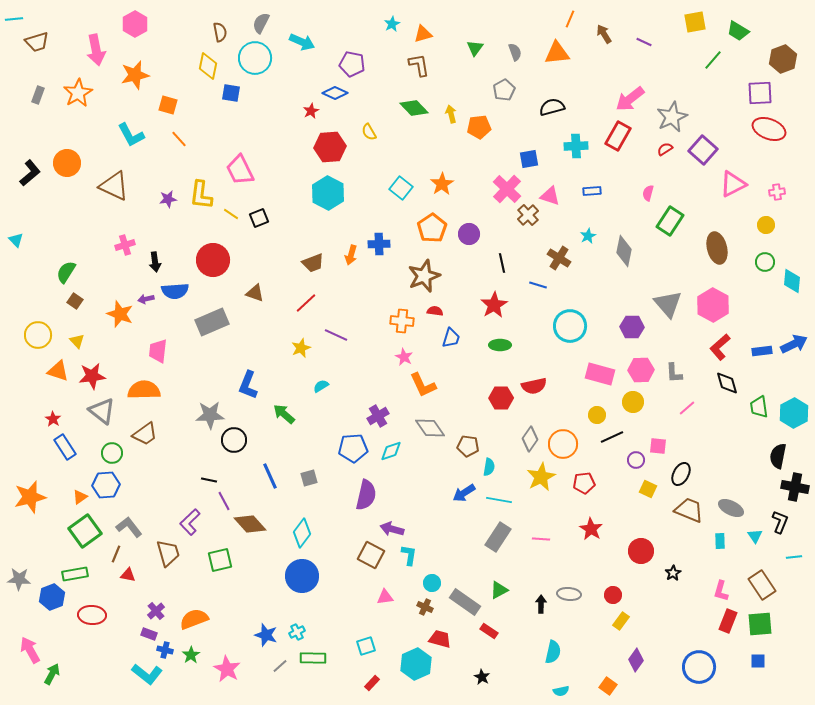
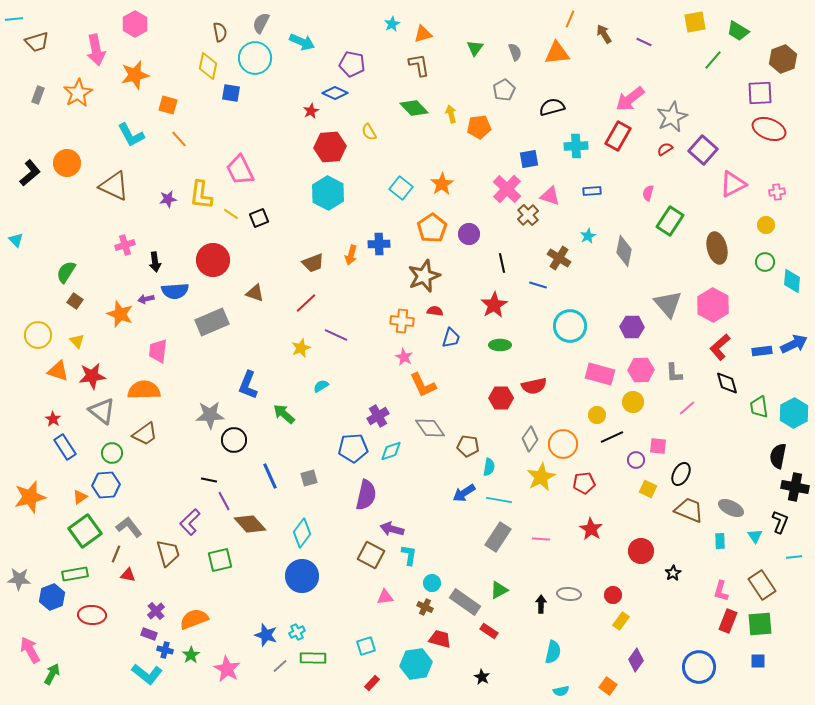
cyan hexagon at (416, 664): rotated 16 degrees clockwise
